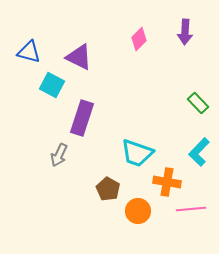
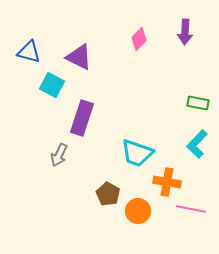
green rectangle: rotated 35 degrees counterclockwise
cyan L-shape: moved 2 px left, 8 px up
brown pentagon: moved 5 px down
pink line: rotated 16 degrees clockwise
